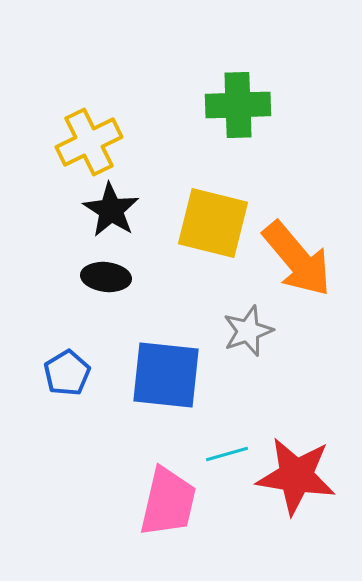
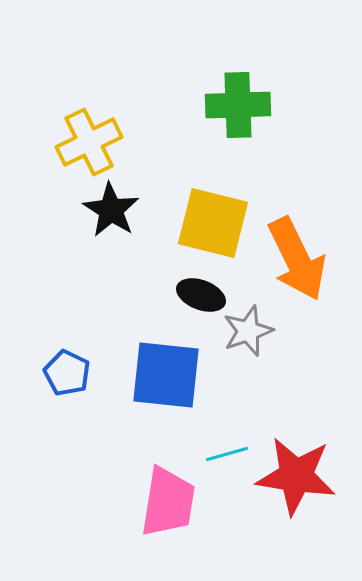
orange arrow: rotated 14 degrees clockwise
black ellipse: moved 95 px right, 18 px down; rotated 15 degrees clockwise
blue pentagon: rotated 15 degrees counterclockwise
pink trapezoid: rotated 4 degrees counterclockwise
